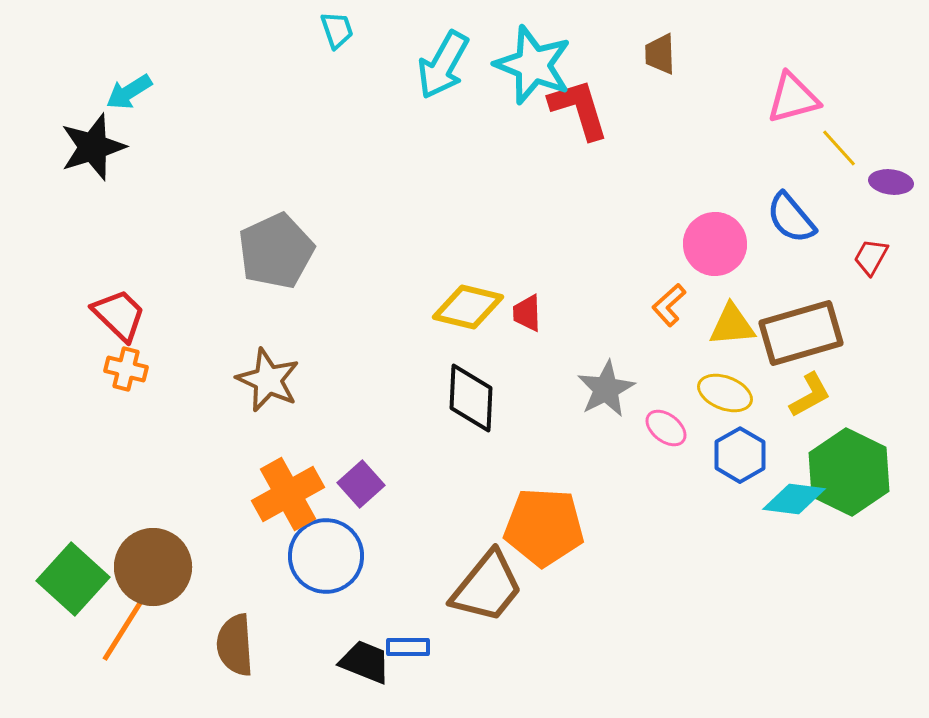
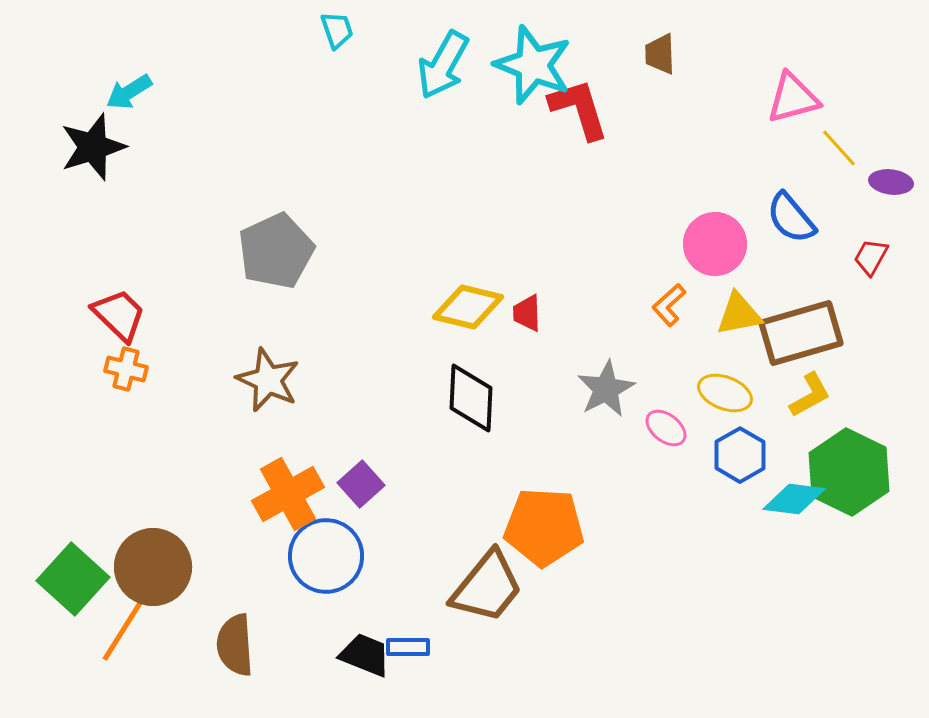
yellow triangle at (732, 325): moved 7 px right, 11 px up; rotated 6 degrees counterclockwise
black trapezoid at (365, 662): moved 7 px up
